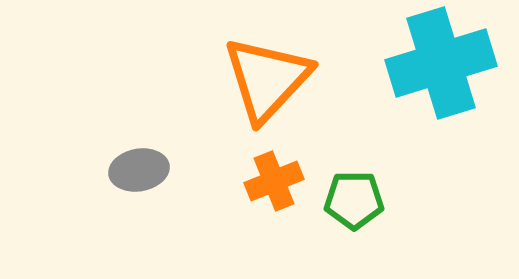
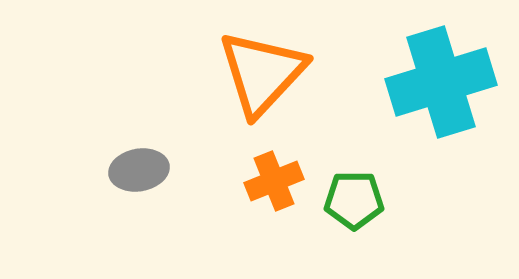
cyan cross: moved 19 px down
orange triangle: moved 5 px left, 6 px up
